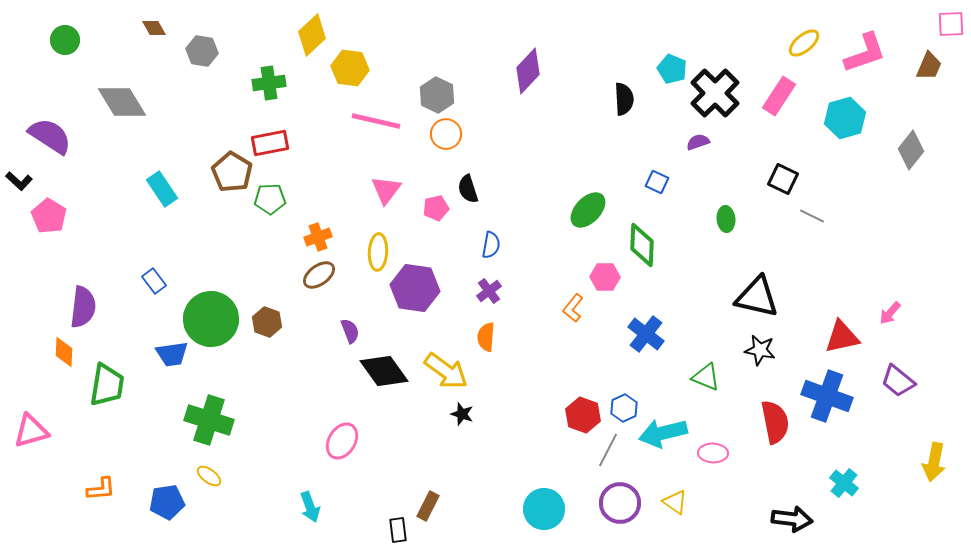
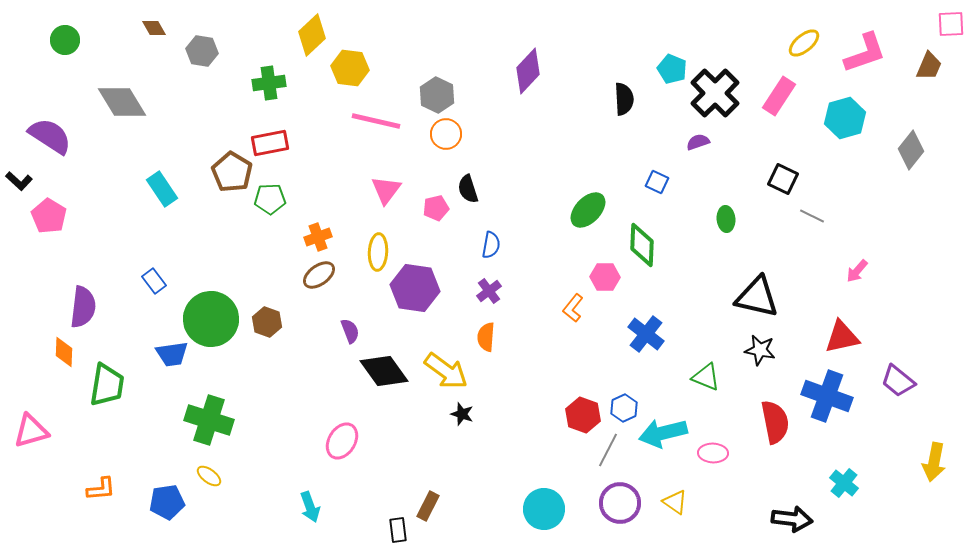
pink arrow at (890, 313): moved 33 px left, 42 px up
